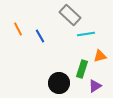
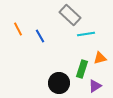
orange triangle: moved 2 px down
